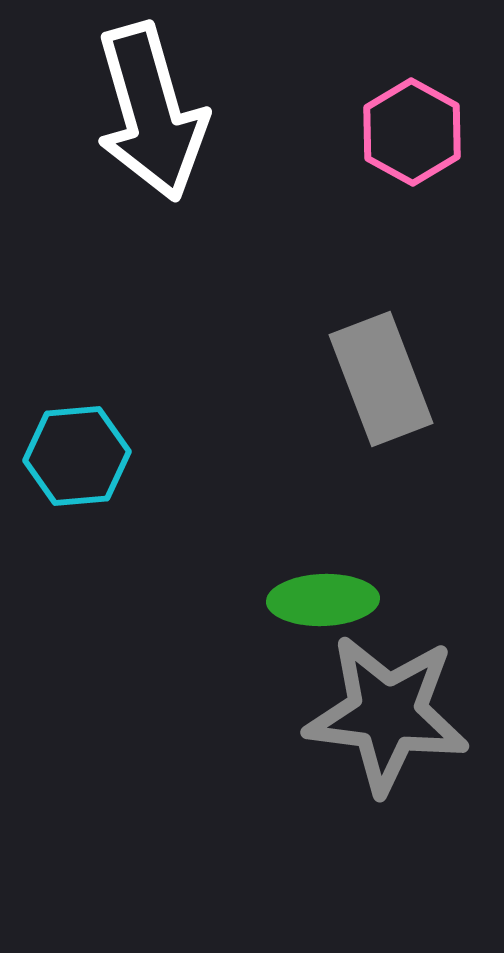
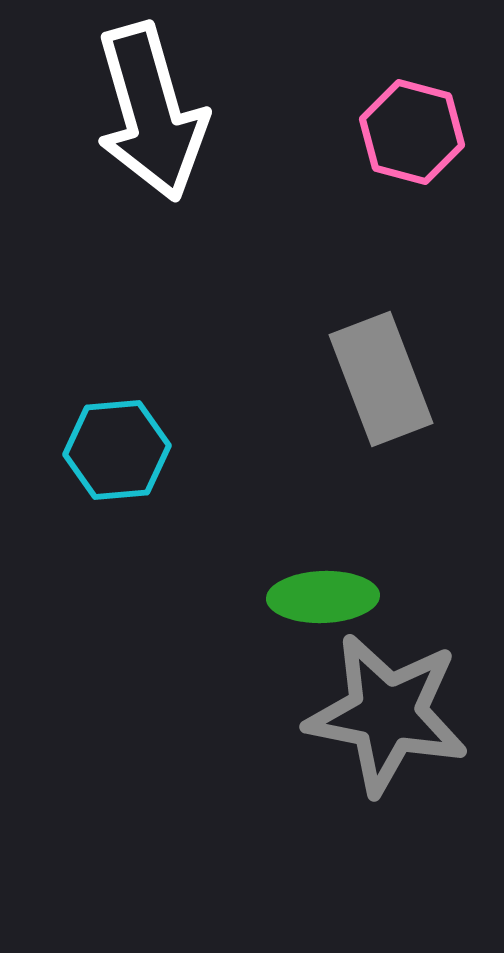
pink hexagon: rotated 14 degrees counterclockwise
cyan hexagon: moved 40 px right, 6 px up
green ellipse: moved 3 px up
gray star: rotated 4 degrees clockwise
